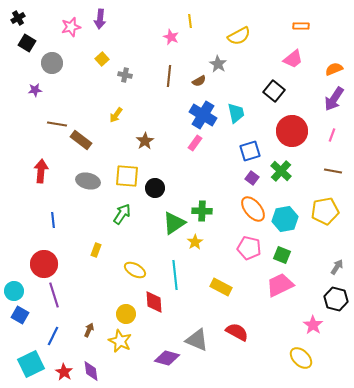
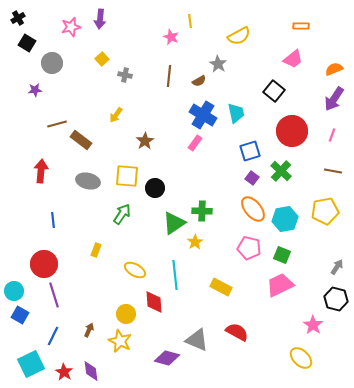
brown line at (57, 124): rotated 24 degrees counterclockwise
